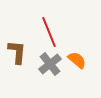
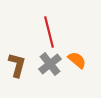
red line: rotated 8 degrees clockwise
brown L-shape: moved 13 px down; rotated 10 degrees clockwise
